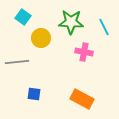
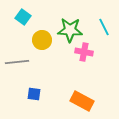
green star: moved 1 px left, 8 px down
yellow circle: moved 1 px right, 2 px down
orange rectangle: moved 2 px down
